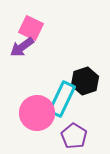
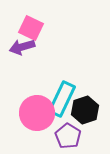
purple arrow: rotated 20 degrees clockwise
black hexagon: moved 29 px down
purple pentagon: moved 6 px left
